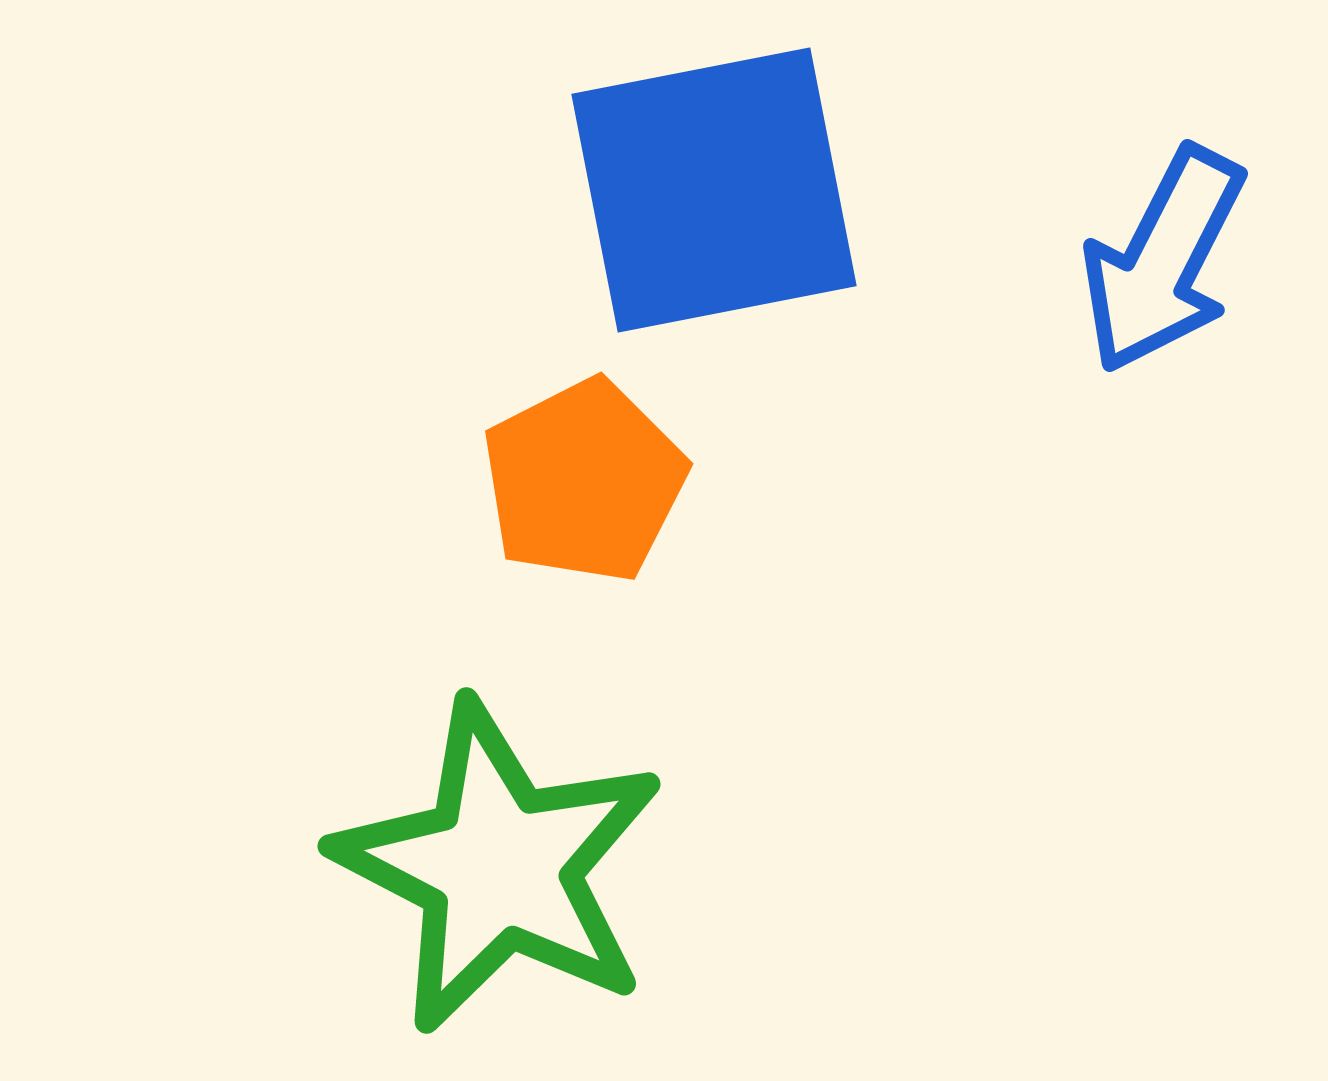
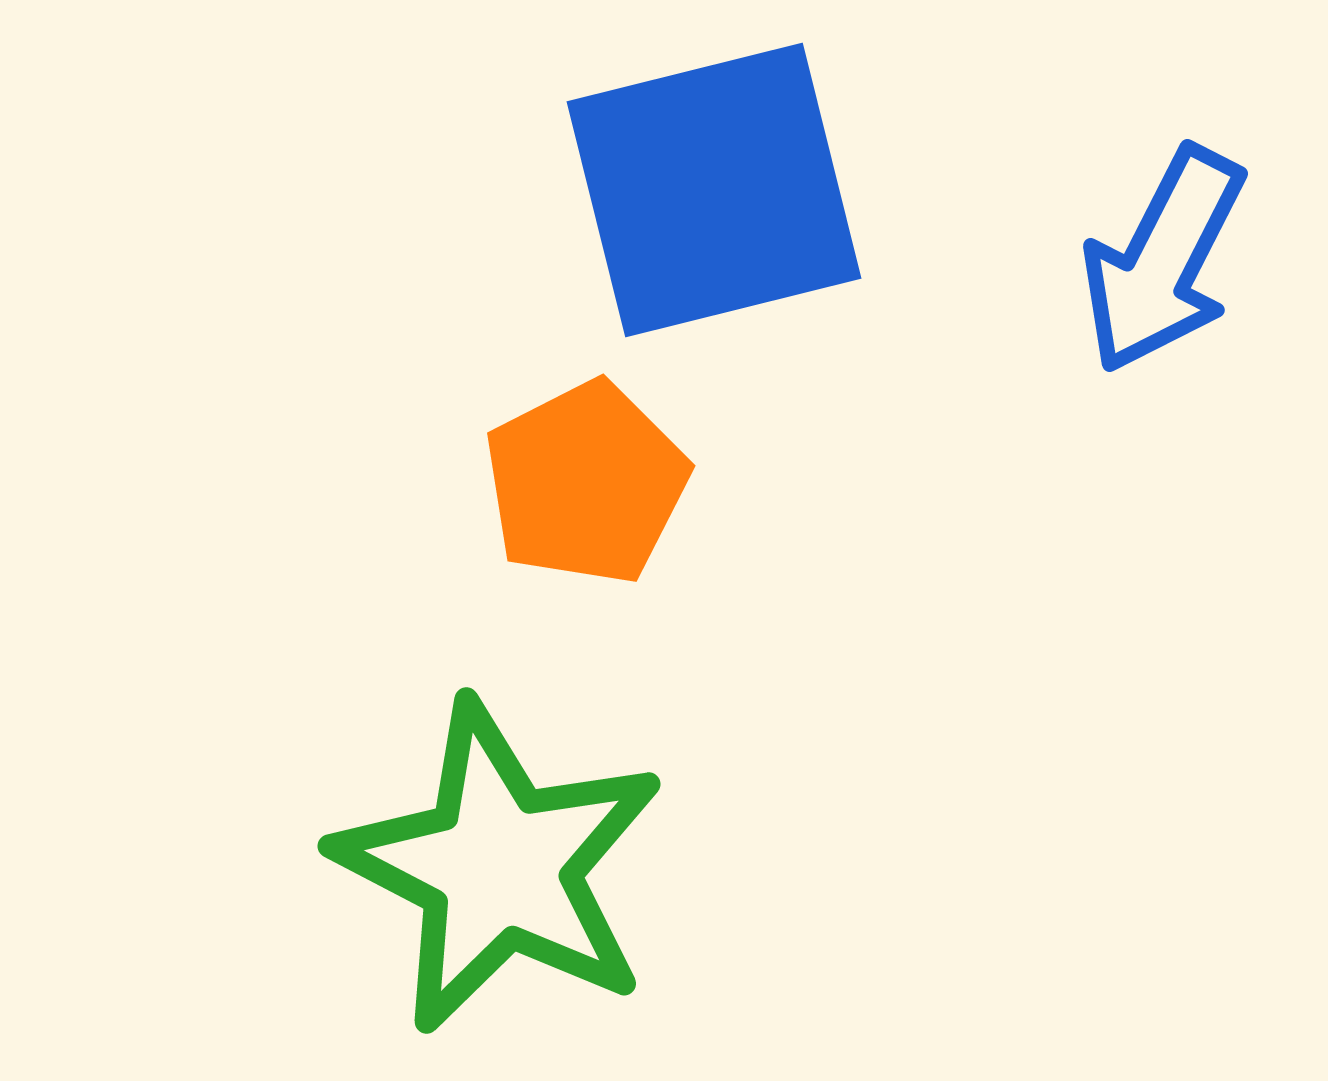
blue square: rotated 3 degrees counterclockwise
orange pentagon: moved 2 px right, 2 px down
